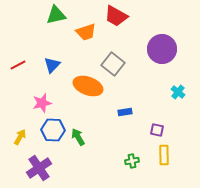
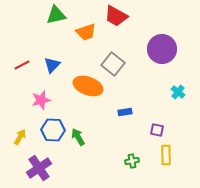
red line: moved 4 px right
pink star: moved 1 px left, 3 px up
yellow rectangle: moved 2 px right
